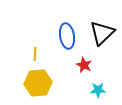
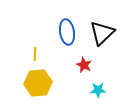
blue ellipse: moved 4 px up
